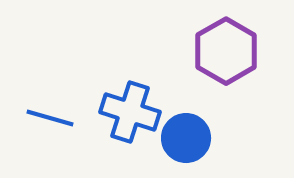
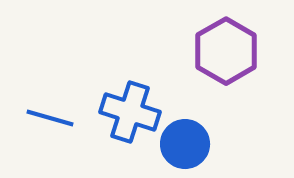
blue circle: moved 1 px left, 6 px down
